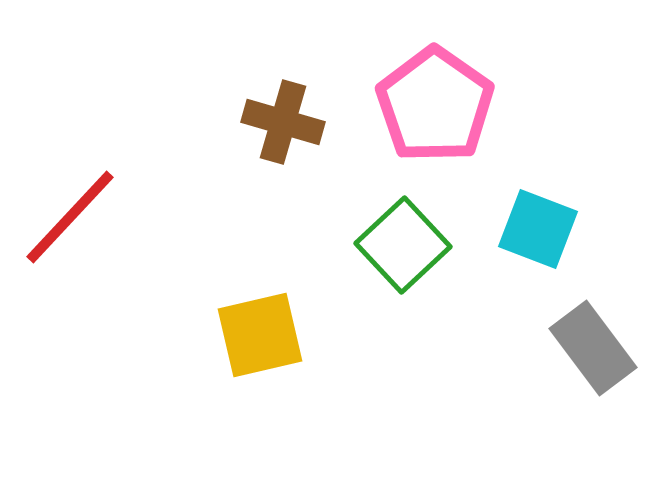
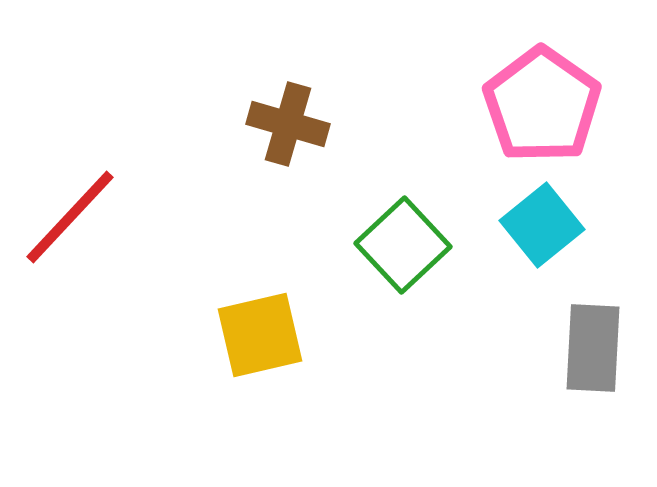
pink pentagon: moved 107 px right
brown cross: moved 5 px right, 2 px down
cyan square: moved 4 px right, 4 px up; rotated 30 degrees clockwise
gray rectangle: rotated 40 degrees clockwise
